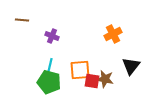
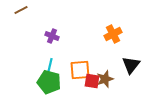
brown line: moved 1 px left, 10 px up; rotated 32 degrees counterclockwise
black triangle: moved 1 px up
brown star: rotated 30 degrees counterclockwise
